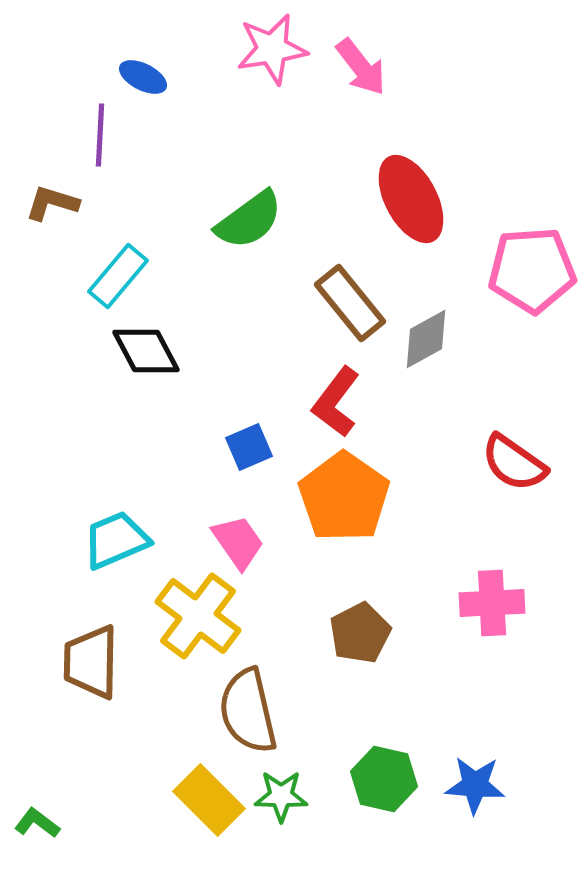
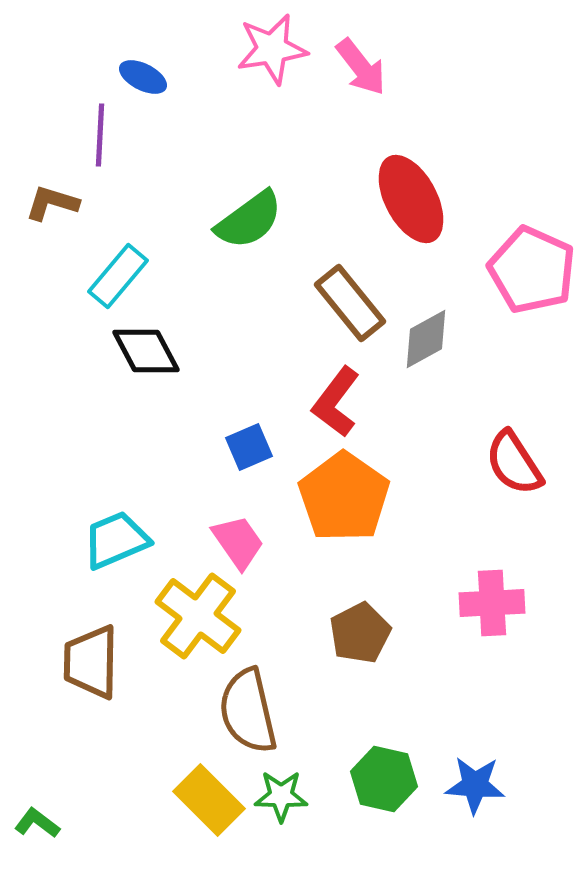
pink pentagon: rotated 28 degrees clockwise
red semicircle: rotated 22 degrees clockwise
